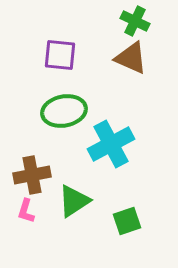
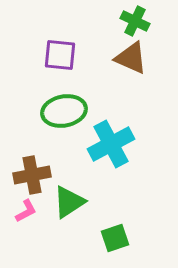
green triangle: moved 5 px left, 1 px down
pink L-shape: rotated 135 degrees counterclockwise
green square: moved 12 px left, 17 px down
